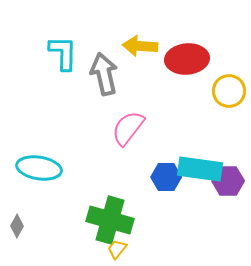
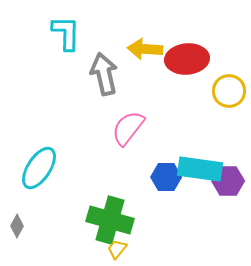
yellow arrow: moved 5 px right, 3 px down
cyan L-shape: moved 3 px right, 20 px up
cyan ellipse: rotated 66 degrees counterclockwise
